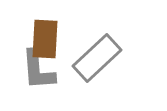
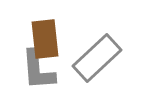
brown rectangle: rotated 9 degrees counterclockwise
